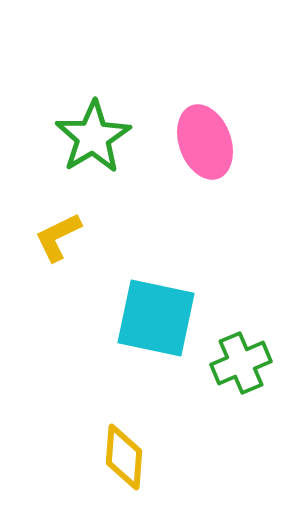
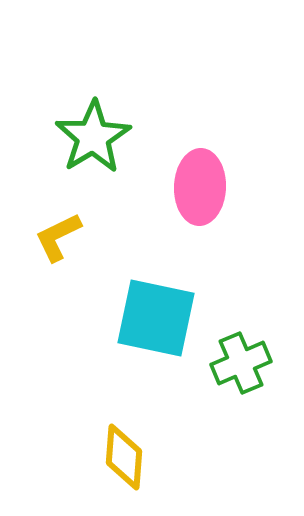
pink ellipse: moved 5 px left, 45 px down; rotated 22 degrees clockwise
